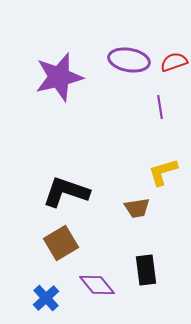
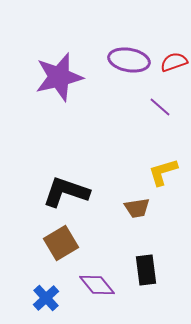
purple line: rotated 40 degrees counterclockwise
